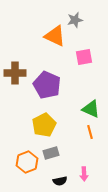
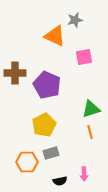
green triangle: rotated 42 degrees counterclockwise
orange hexagon: rotated 20 degrees clockwise
